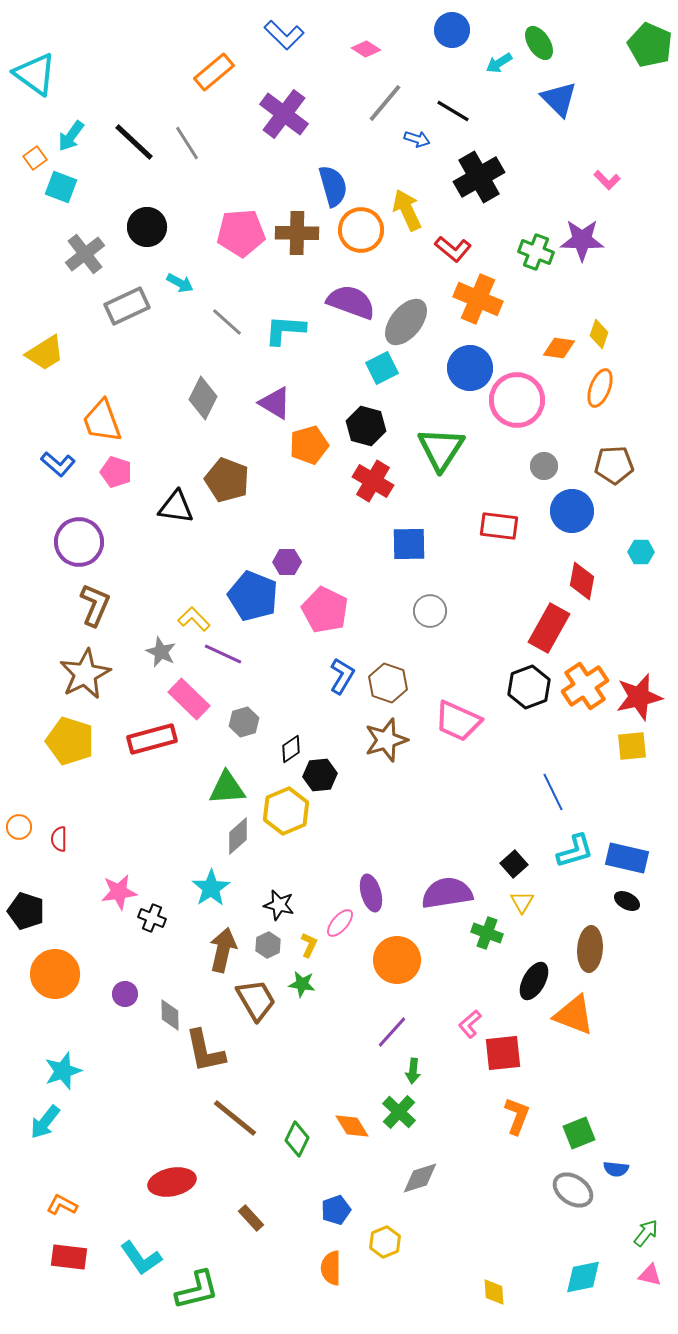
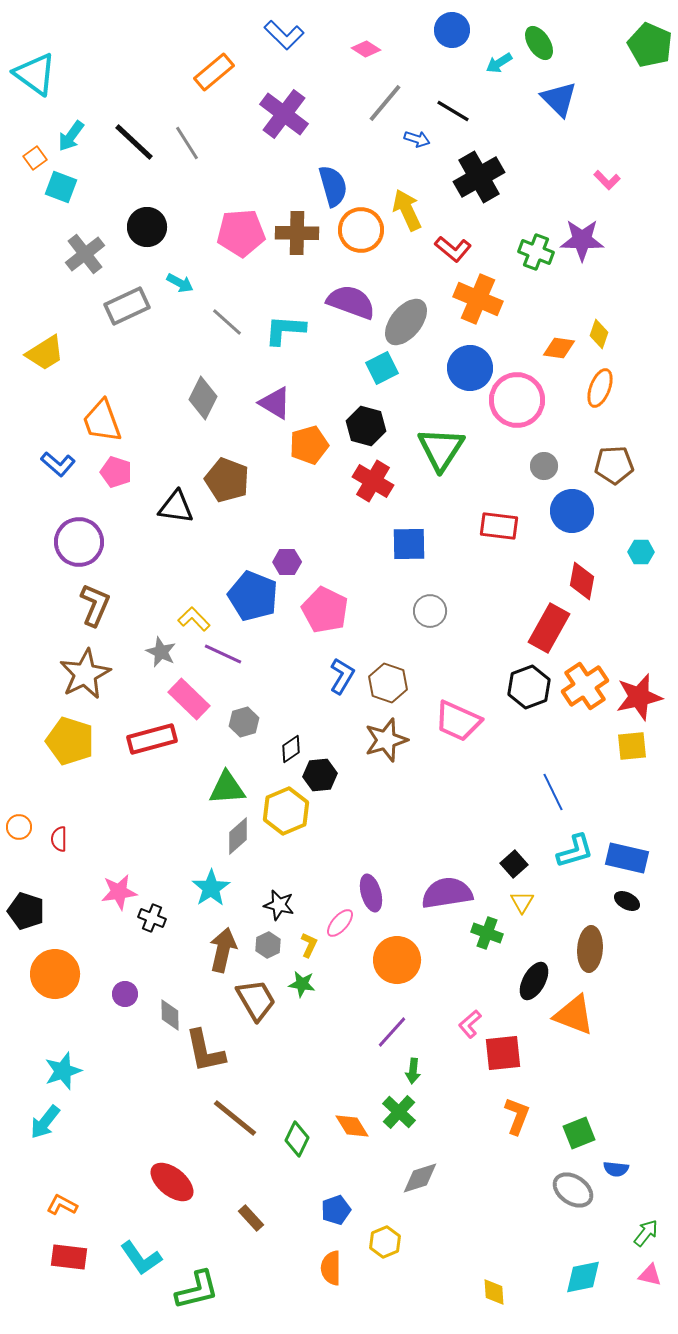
red ellipse at (172, 1182): rotated 51 degrees clockwise
